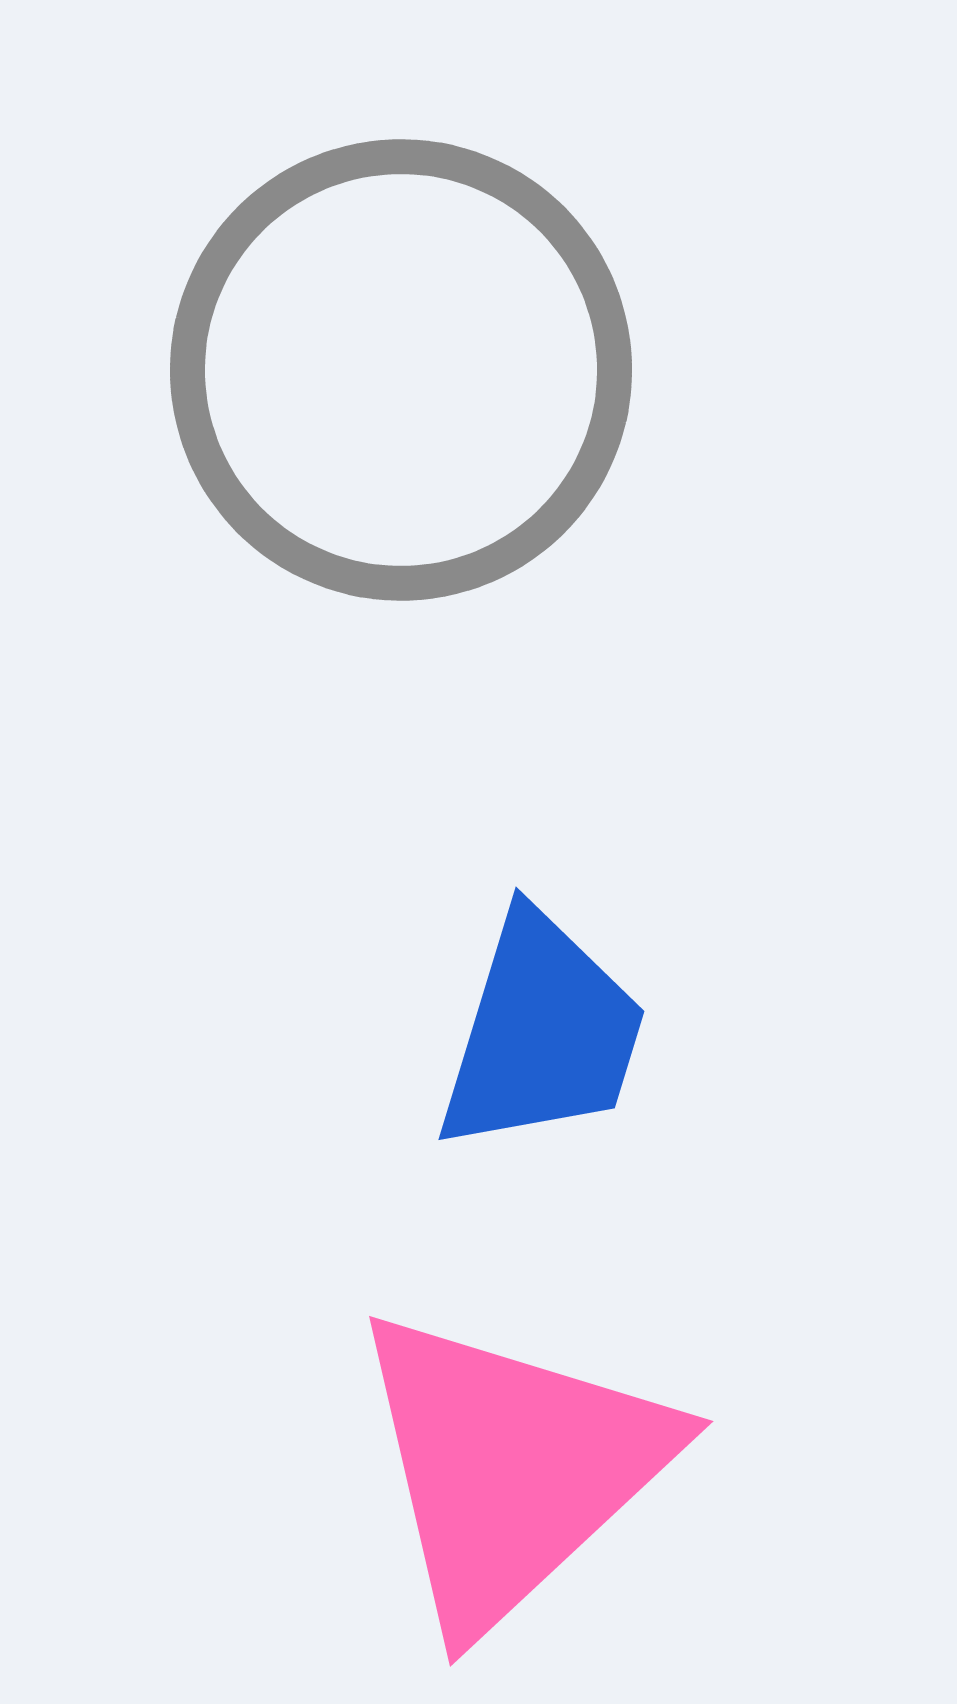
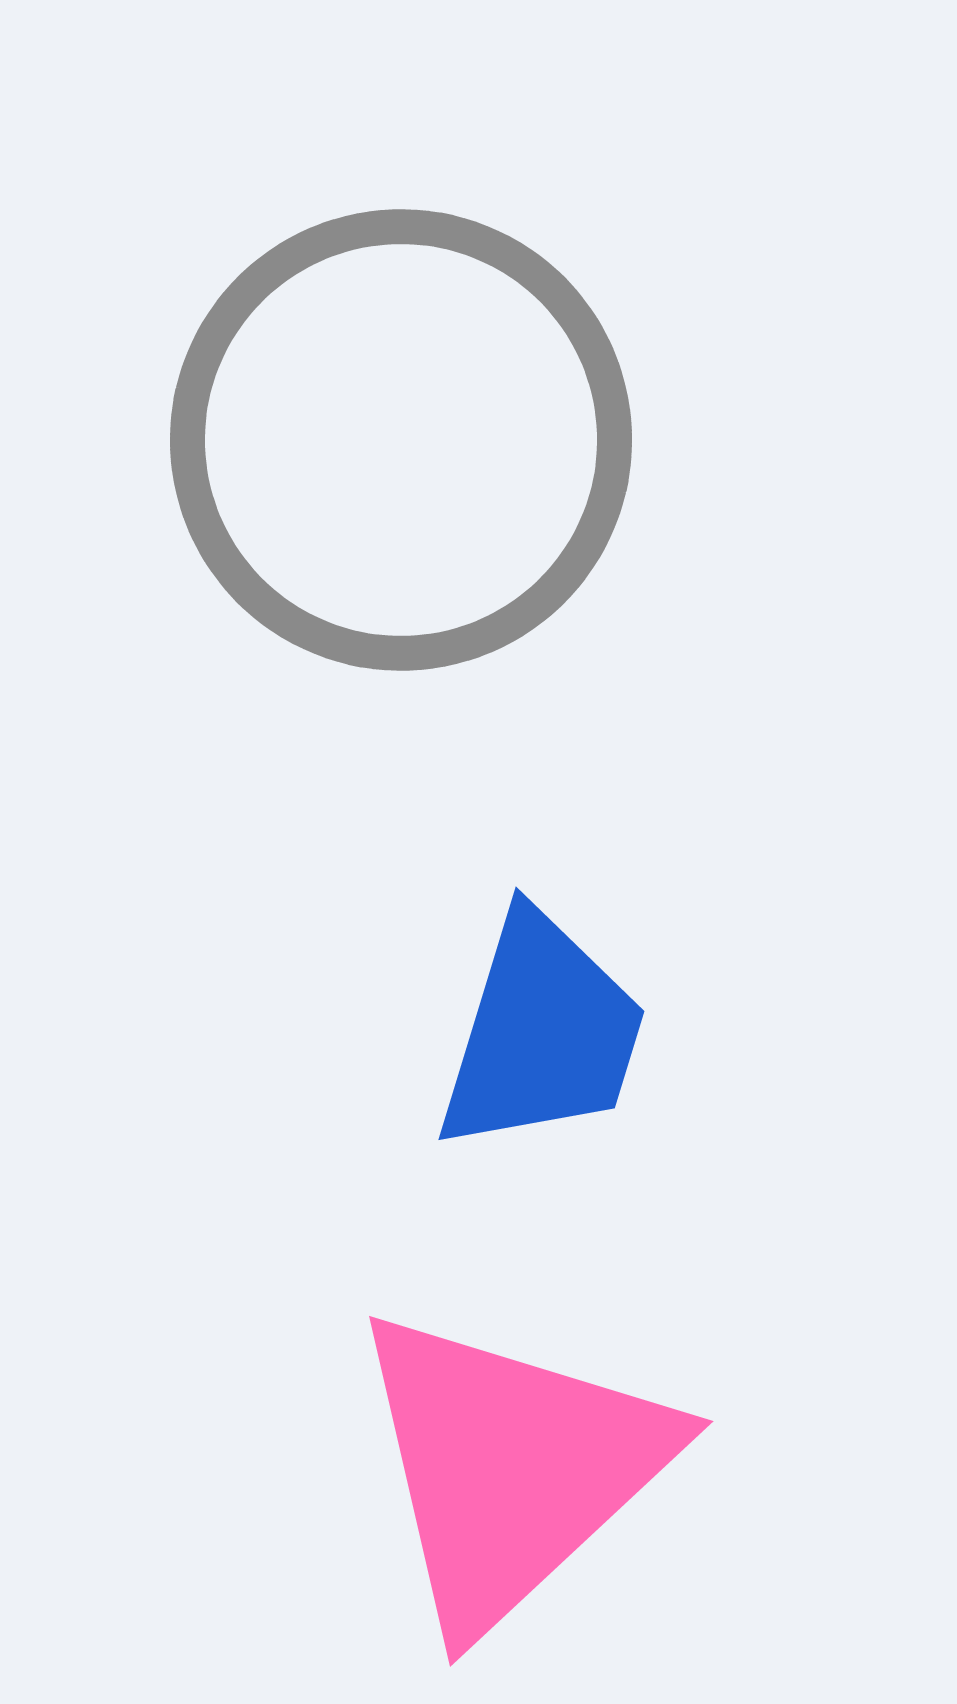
gray circle: moved 70 px down
